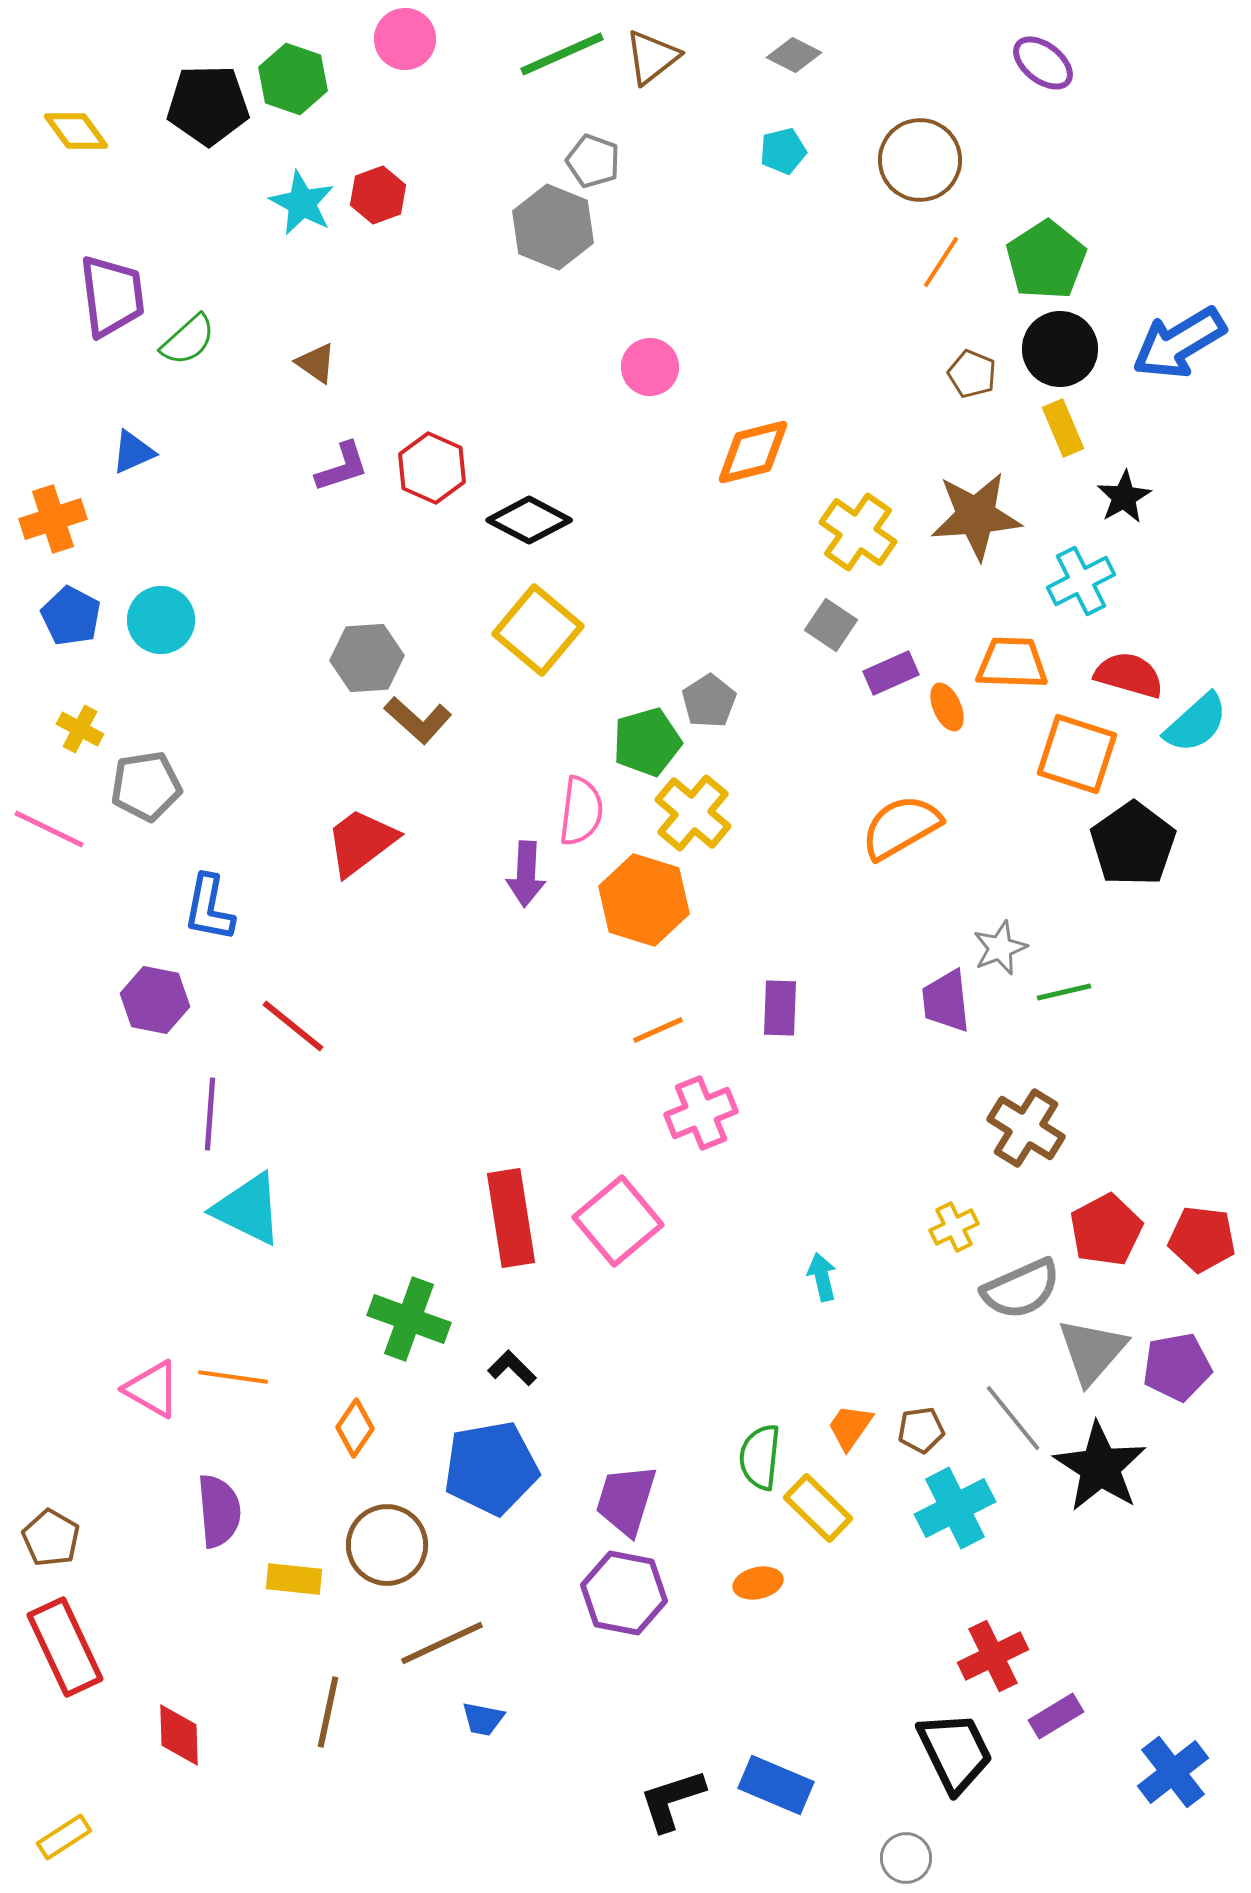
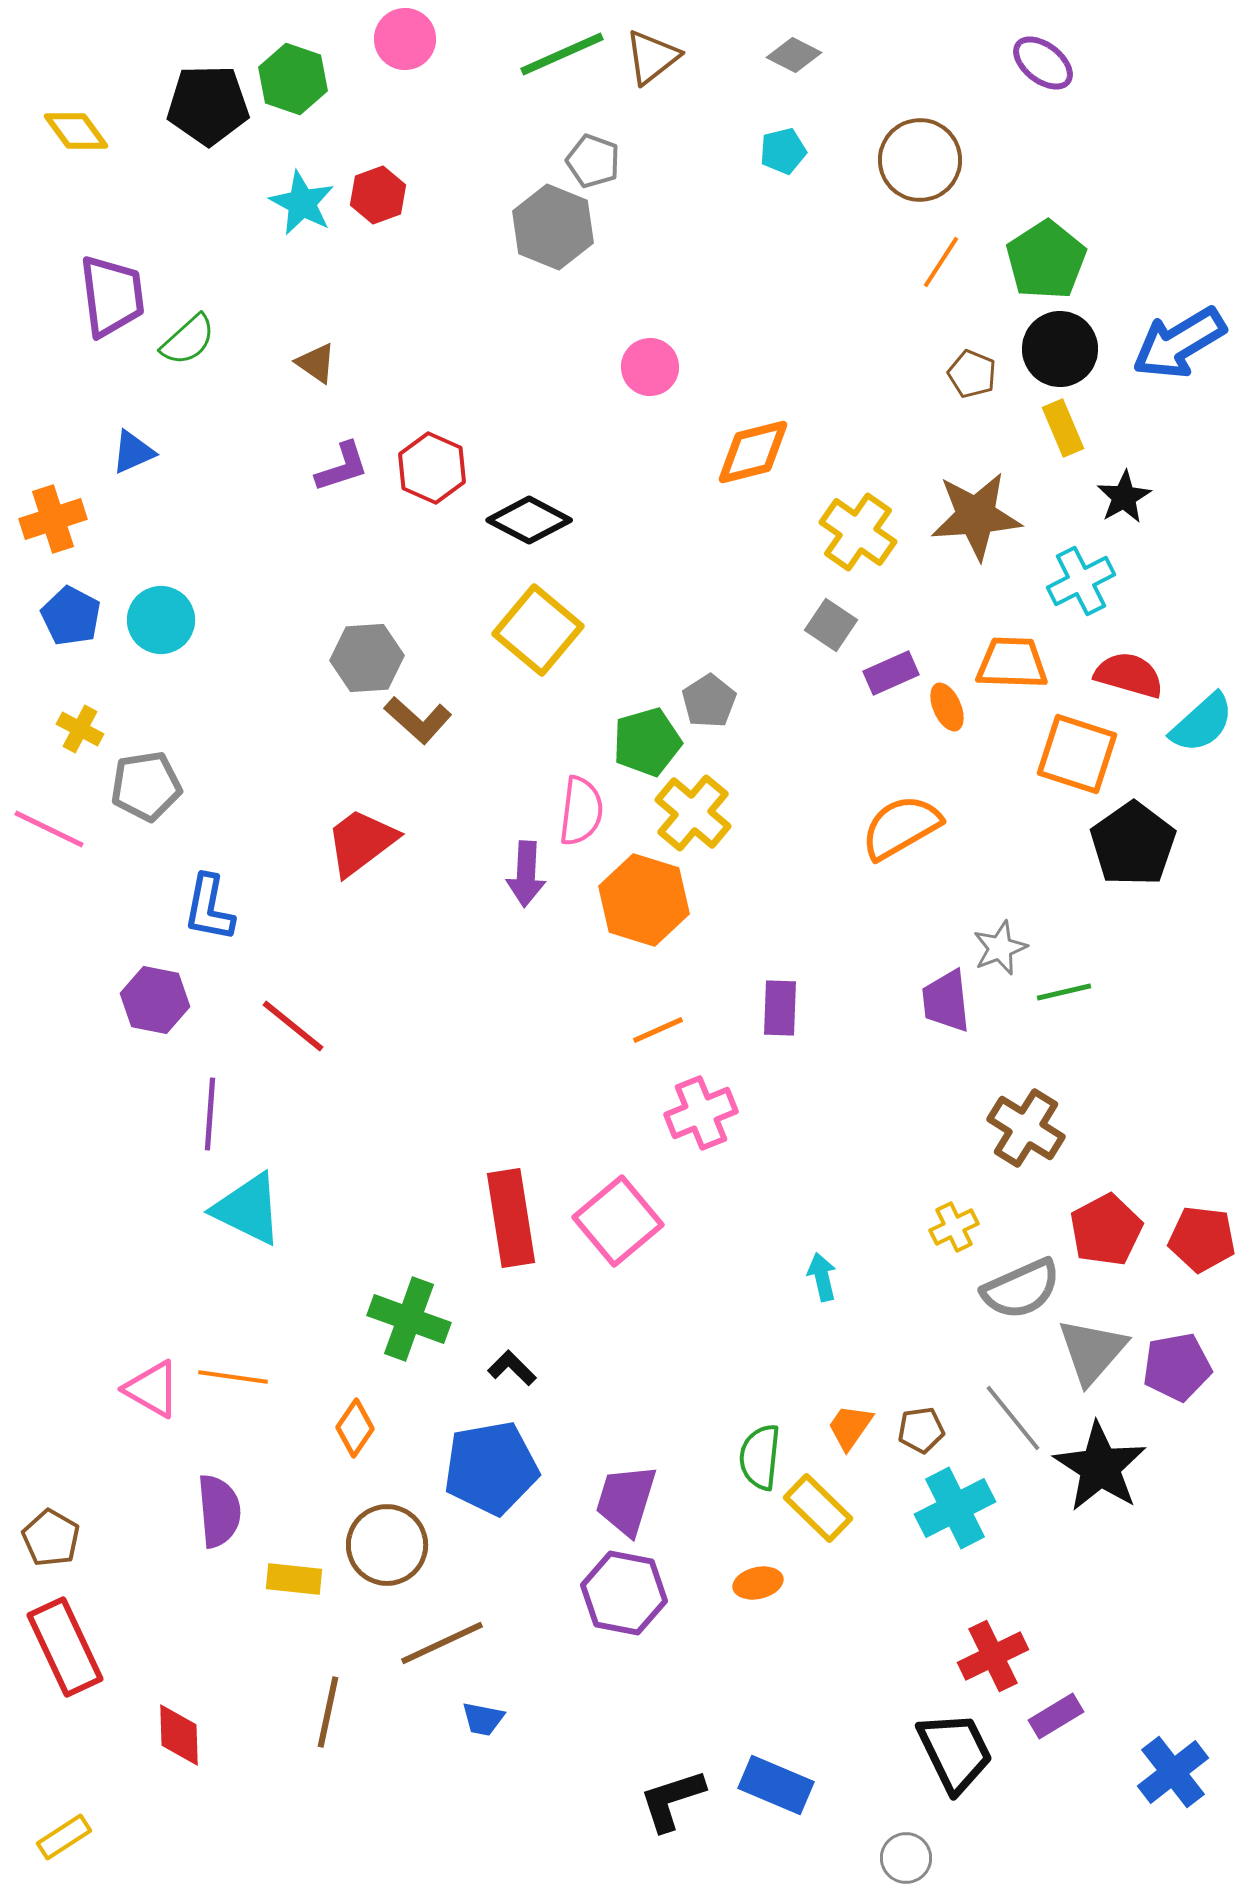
cyan semicircle at (1196, 723): moved 6 px right
